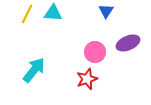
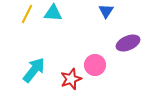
pink circle: moved 13 px down
red star: moved 16 px left
